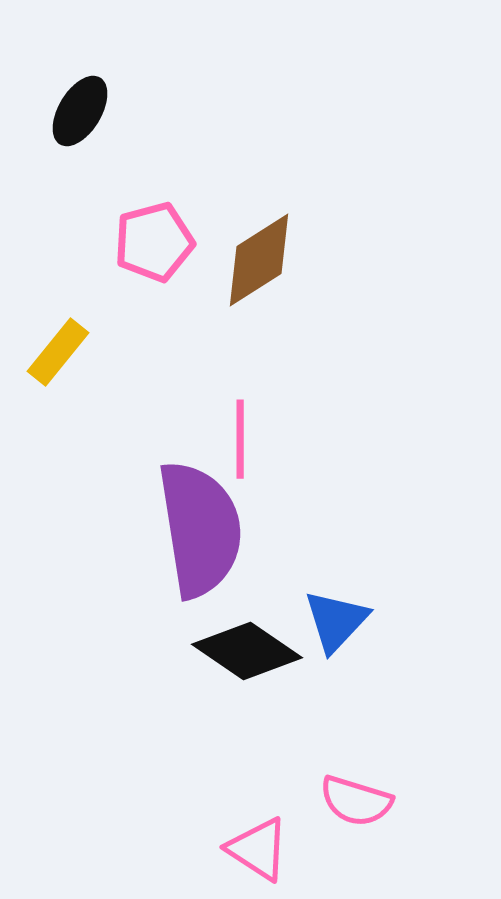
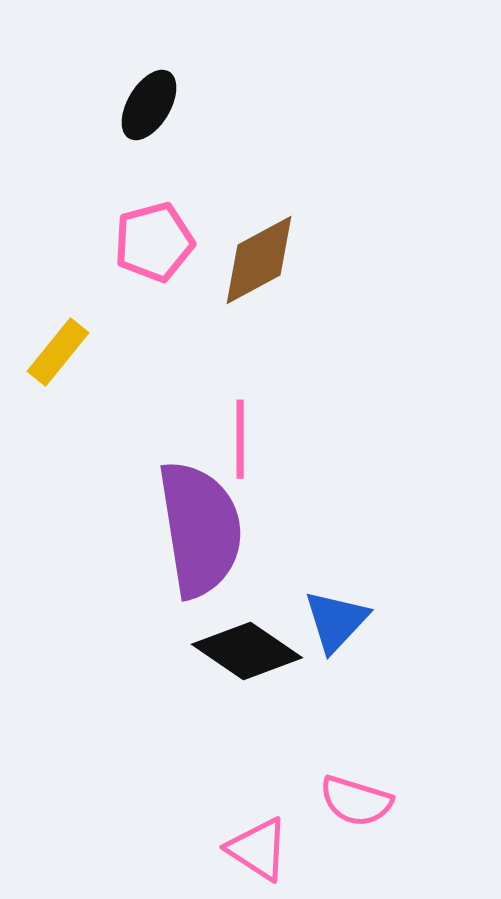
black ellipse: moved 69 px right, 6 px up
brown diamond: rotated 4 degrees clockwise
